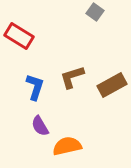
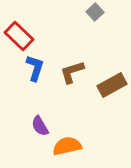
gray square: rotated 12 degrees clockwise
red rectangle: rotated 12 degrees clockwise
brown L-shape: moved 5 px up
blue L-shape: moved 19 px up
